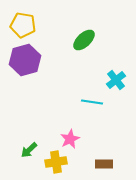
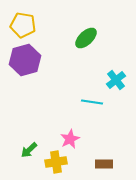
green ellipse: moved 2 px right, 2 px up
